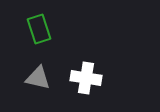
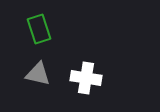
gray triangle: moved 4 px up
